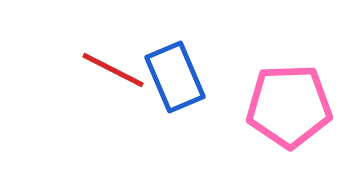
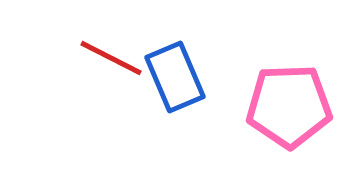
red line: moved 2 px left, 12 px up
